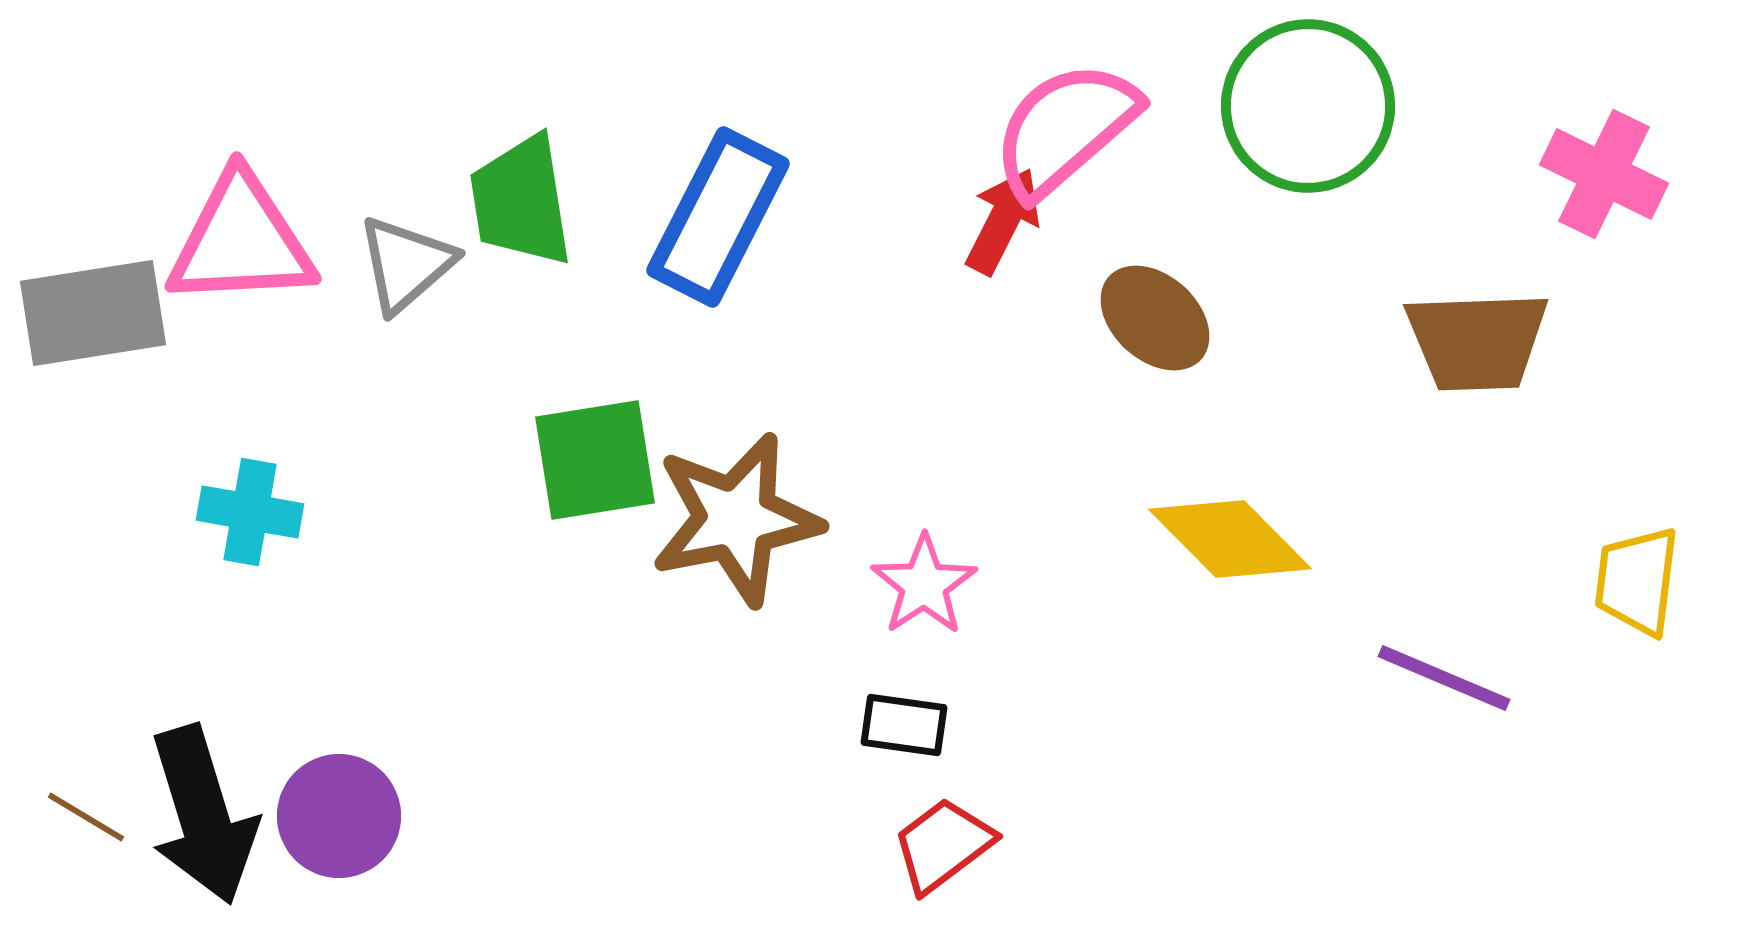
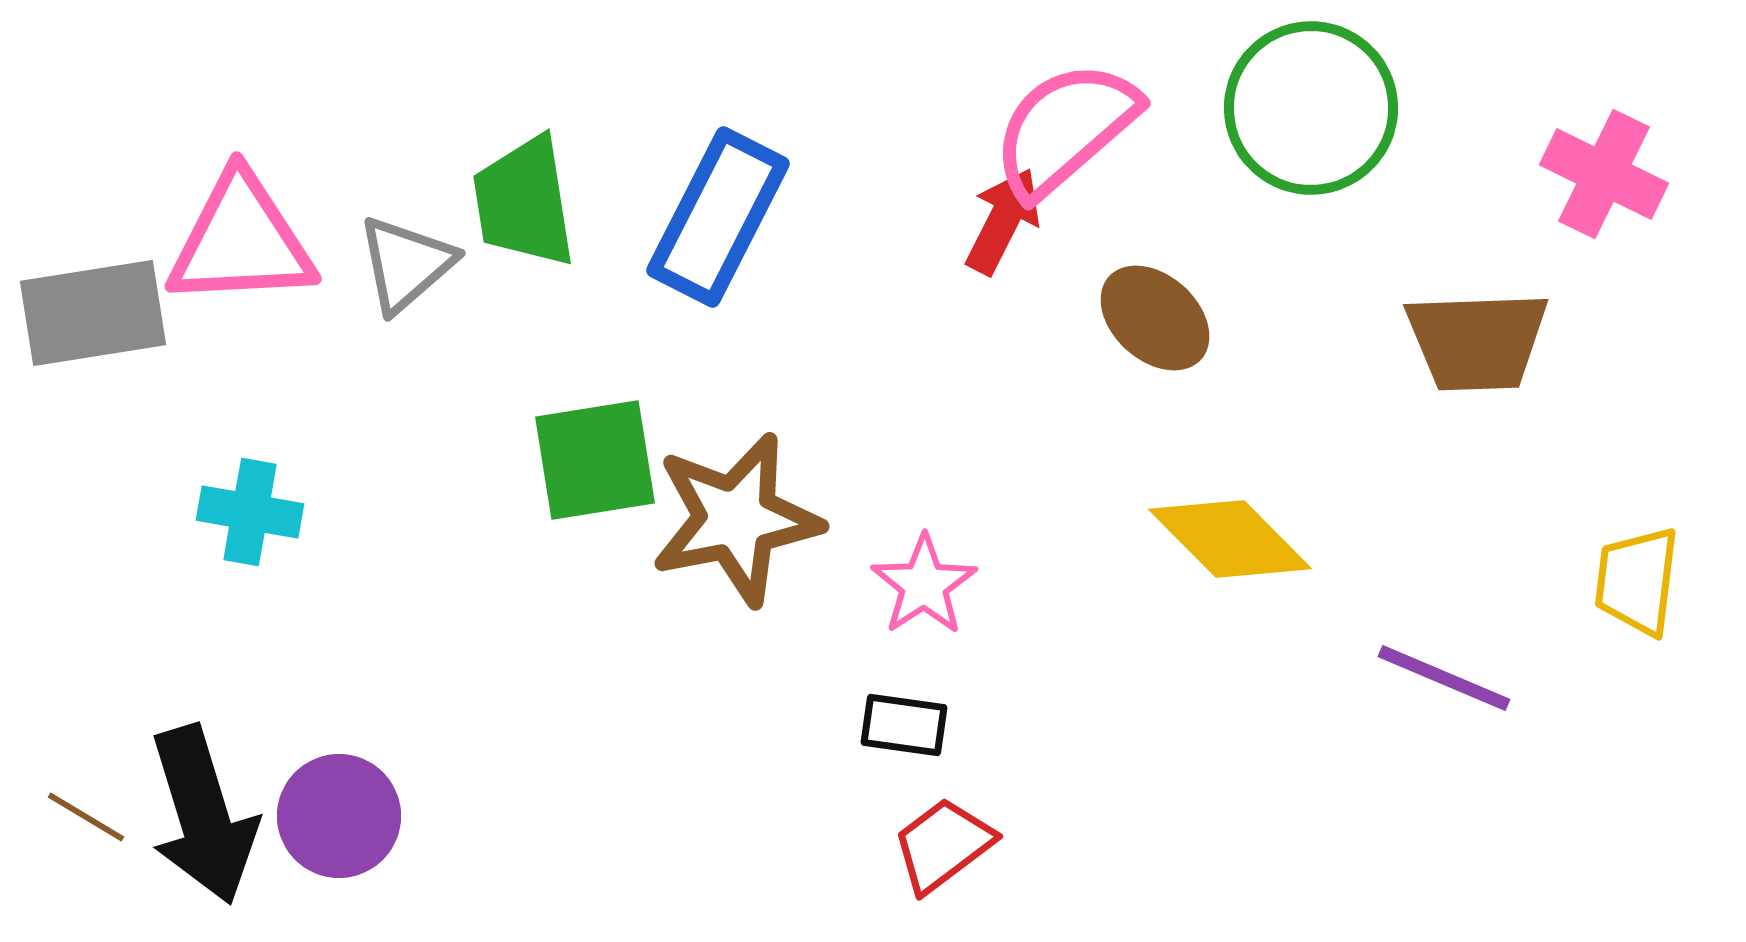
green circle: moved 3 px right, 2 px down
green trapezoid: moved 3 px right, 1 px down
